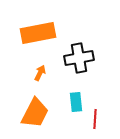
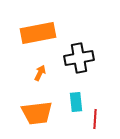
orange trapezoid: moved 2 px right; rotated 56 degrees clockwise
